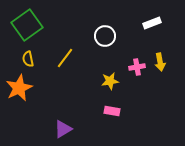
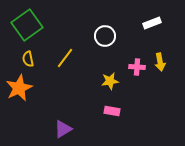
pink cross: rotated 14 degrees clockwise
